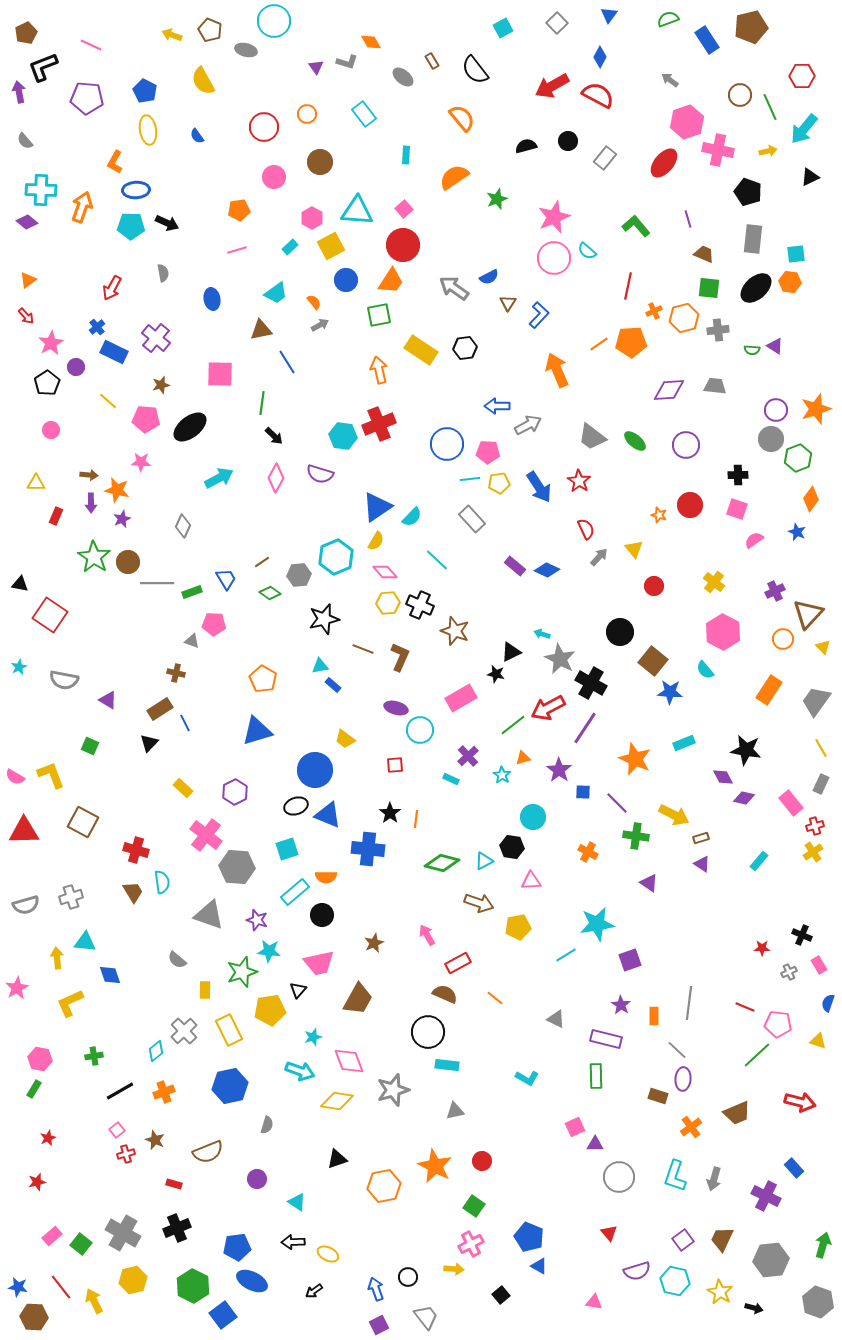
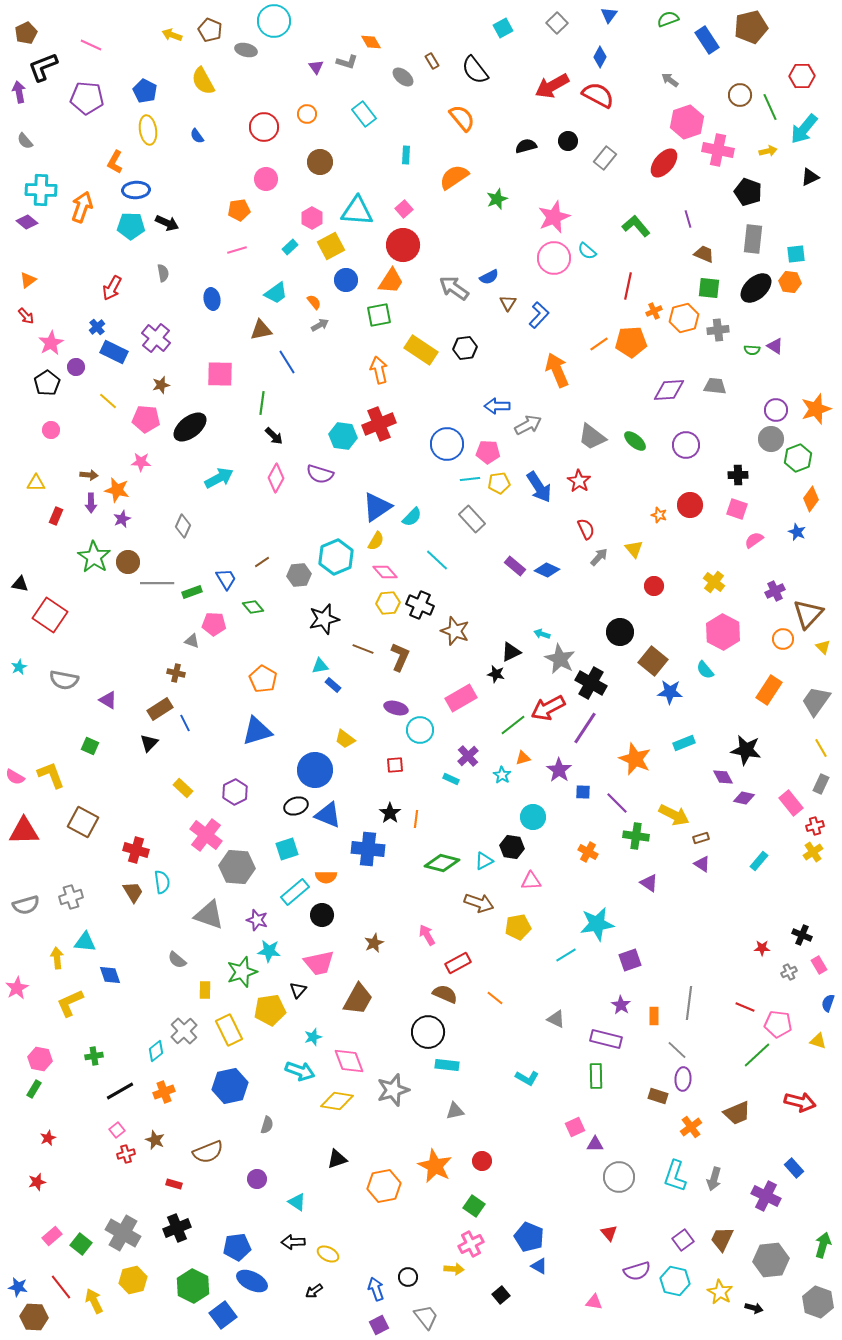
pink circle at (274, 177): moved 8 px left, 2 px down
green diamond at (270, 593): moved 17 px left, 14 px down; rotated 15 degrees clockwise
